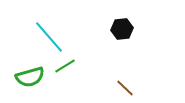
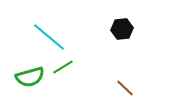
cyan line: rotated 9 degrees counterclockwise
green line: moved 2 px left, 1 px down
